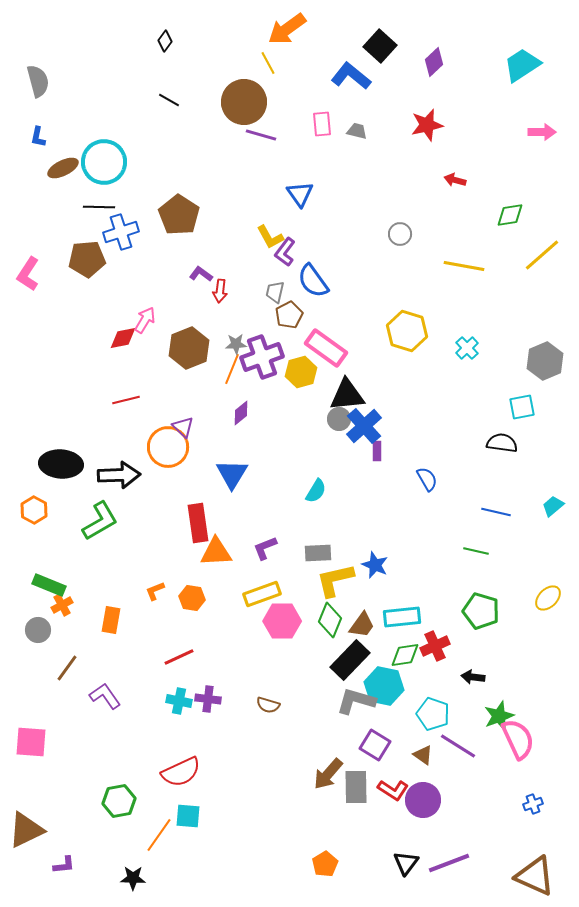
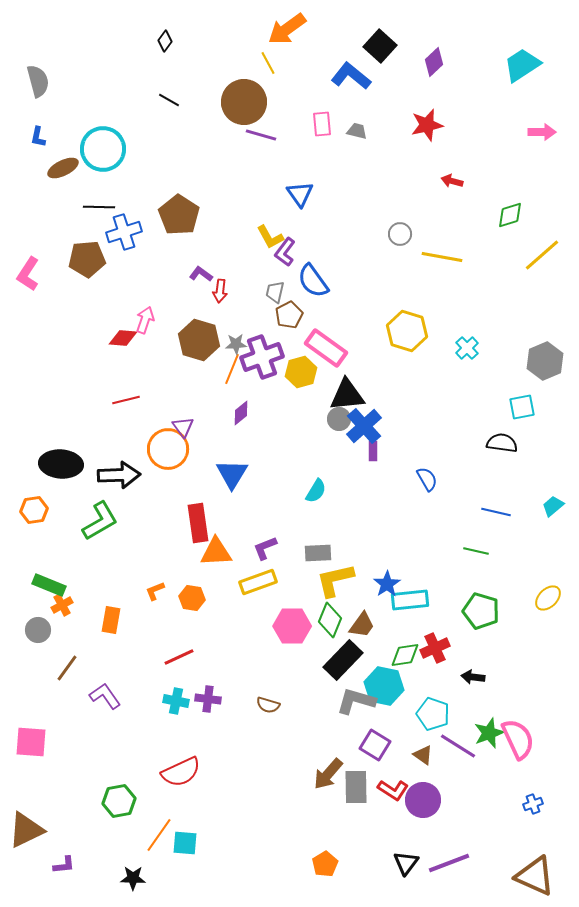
cyan circle at (104, 162): moved 1 px left, 13 px up
red arrow at (455, 180): moved 3 px left, 1 px down
green diamond at (510, 215): rotated 8 degrees counterclockwise
blue cross at (121, 232): moved 3 px right
yellow line at (464, 266): moved 22 px left, 9 px up
pink arrow at (145, 320): rotated 12 degrees counterclockwise
red diamond at (123, 338): rotated 16 degrees clockwise
brown hexagon at (189, 348): moved 10 px right, 8 px up; rotated 21 degrees counterclockwise
purple triangle at (183, 427): rotated 10 degrees clockwise
orange circle at (168, 447): moved 2 px down
purple rectangle at (377, 451): moved 4 px left
orange hexagon at (34, 510): rotated 24 degrees clockwise
blue star at (375, 565): moved 12 px right, 19 px down; rotated 16 degrees clockwise
yellow rectangle at (262, 594): moved 4 px left, 12 px up
cyan rectangle at (402, 617): moved 8 px right, 17 px up
pink hexagon at (282, 621): moved 10 px right, 5 px down
red cross at (435, 646): moved 2 px down
black rectangle at (350, 660): moved 7 px left
cyan cross at (179, 701): moved 3 px left
green star at (499, 716): moved 10 px left, 17 px down
cyan square at (188, 816): moved 3 px left, 27 px down
